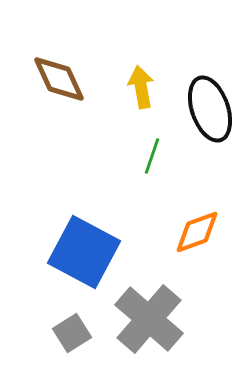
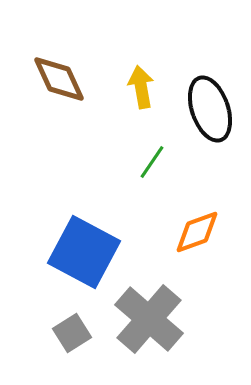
green line: moved 6 px down; rotated 15 degrees clockwise
